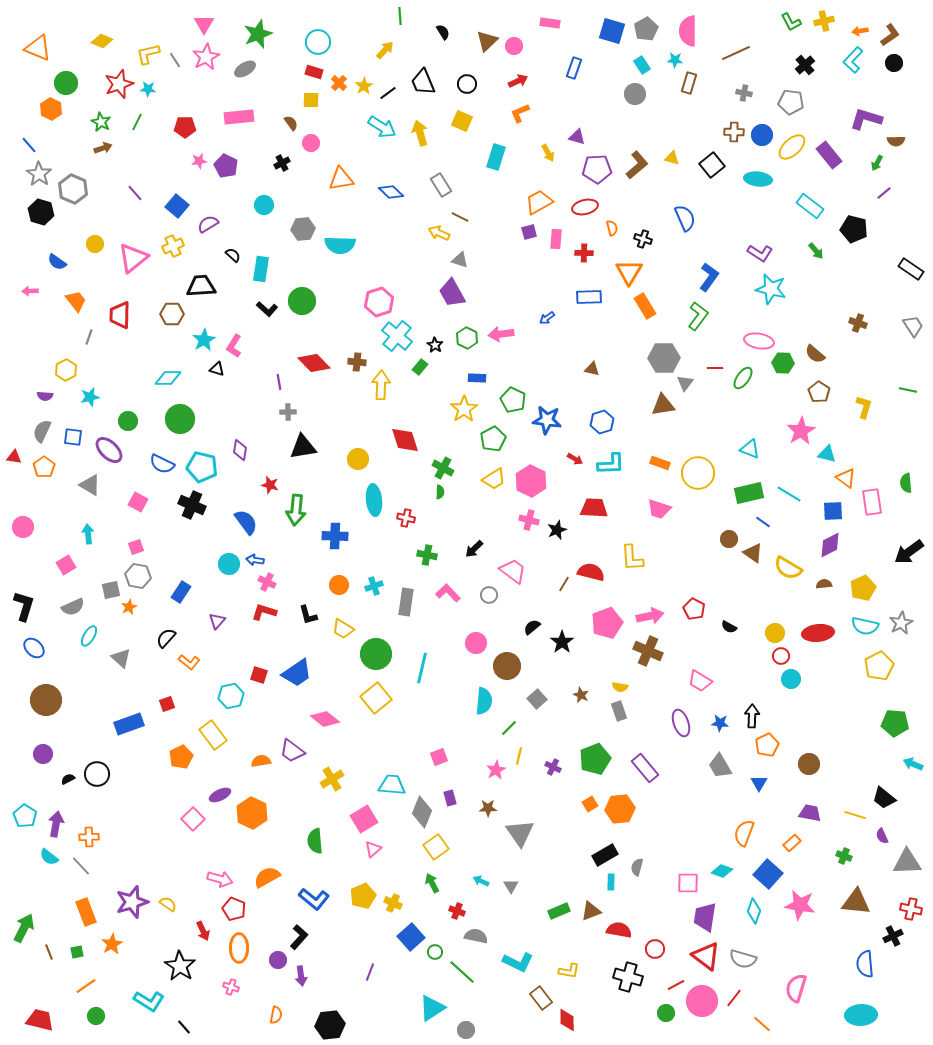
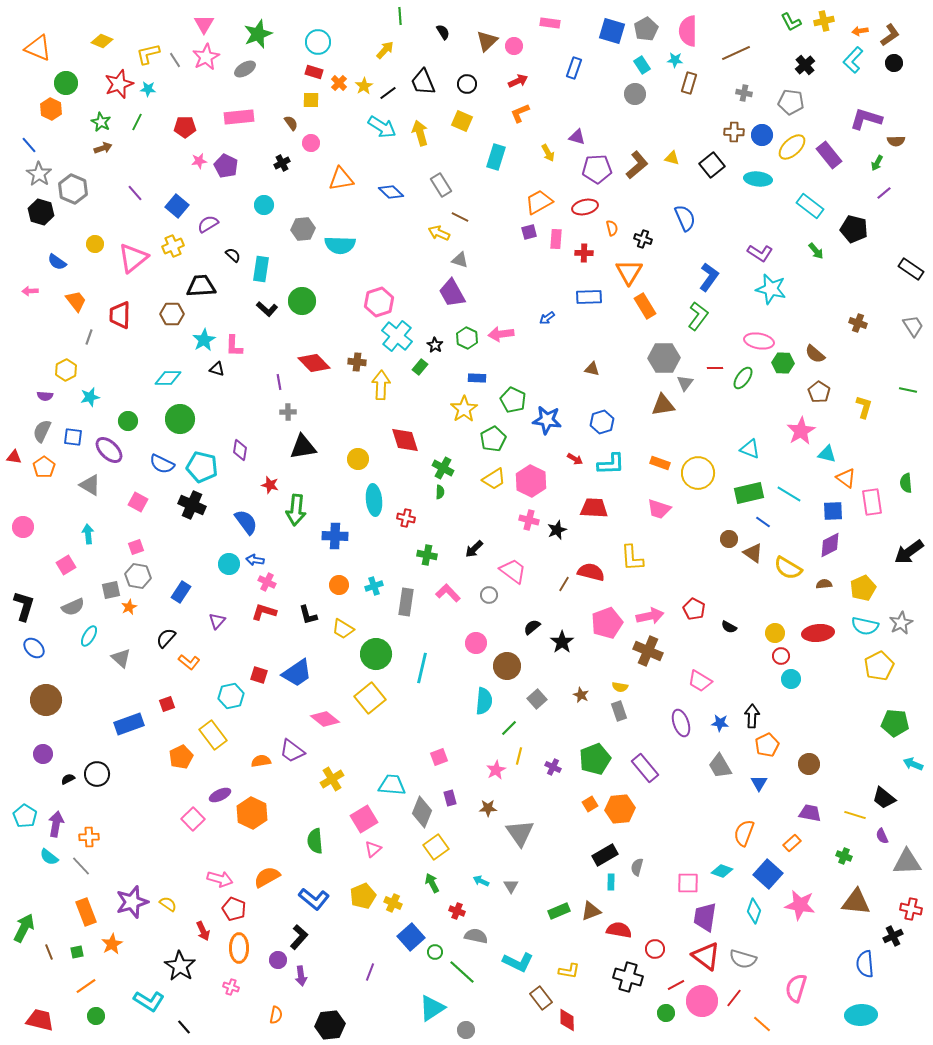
pink L-shape at (234, 346): rotated 30 degrees counterclockwise
yellow square at (376, 698): moved 6 px left
